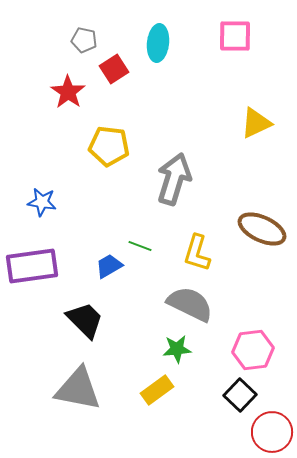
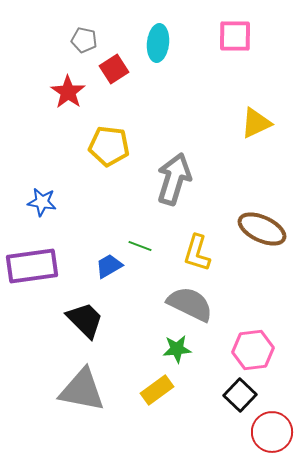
gray triangle: moved 4 px right, 1 px down
